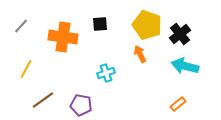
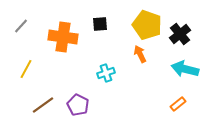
cyan arrow: moved 3 px down
brown line: moved 5 px down
purple pentagon: moved 3 px left; rotated 15 degrees clockwise
